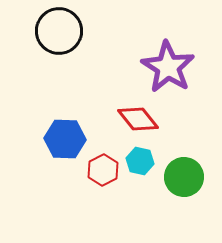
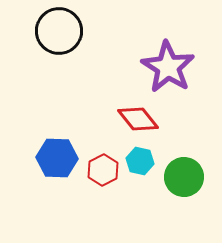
blue hexagon: moved 8 px left, 19 px down
